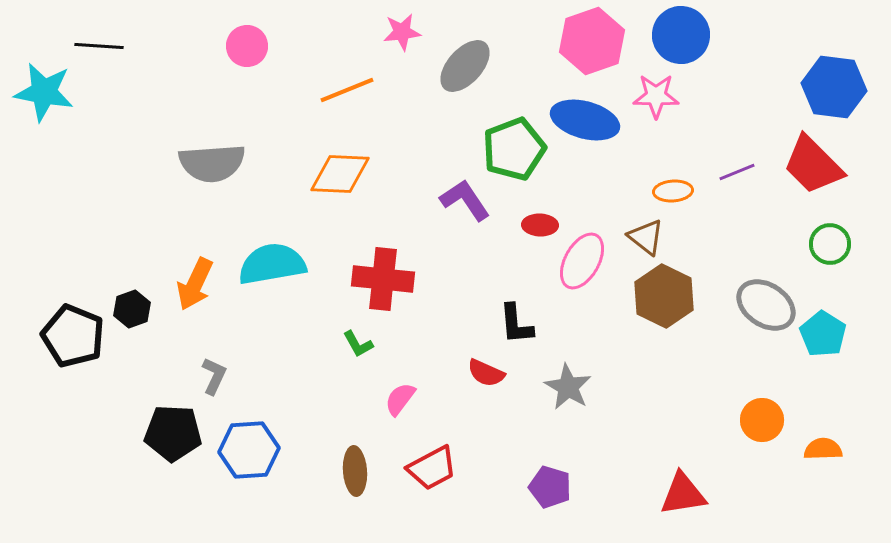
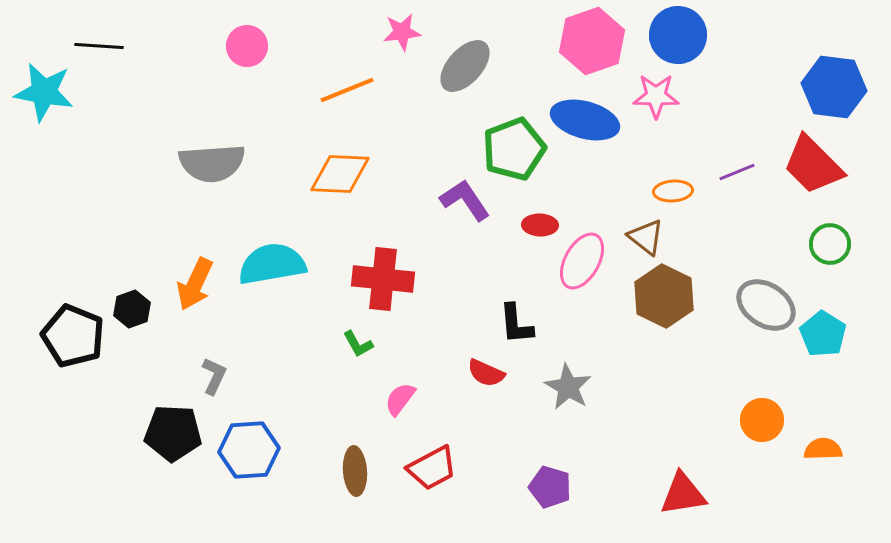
blue circle at (681, 35): moved 3 px left
